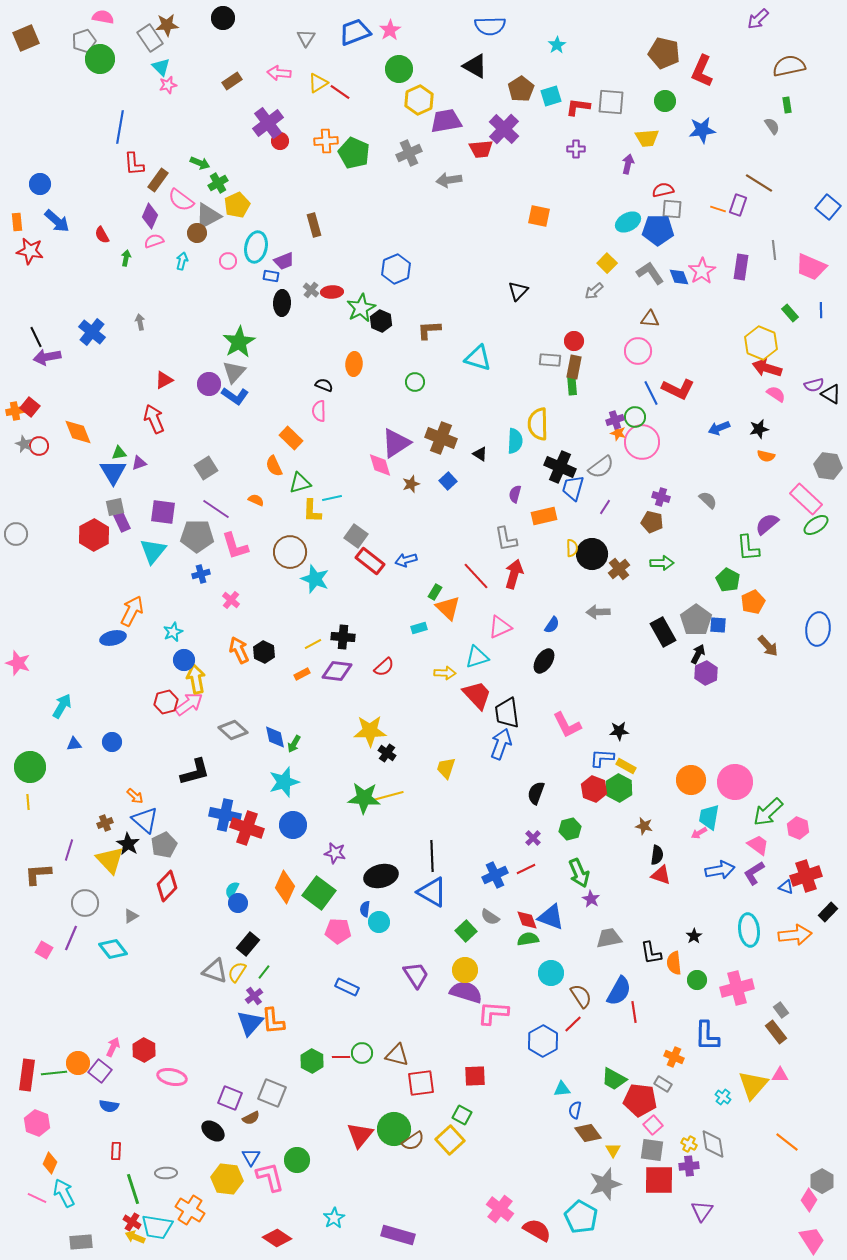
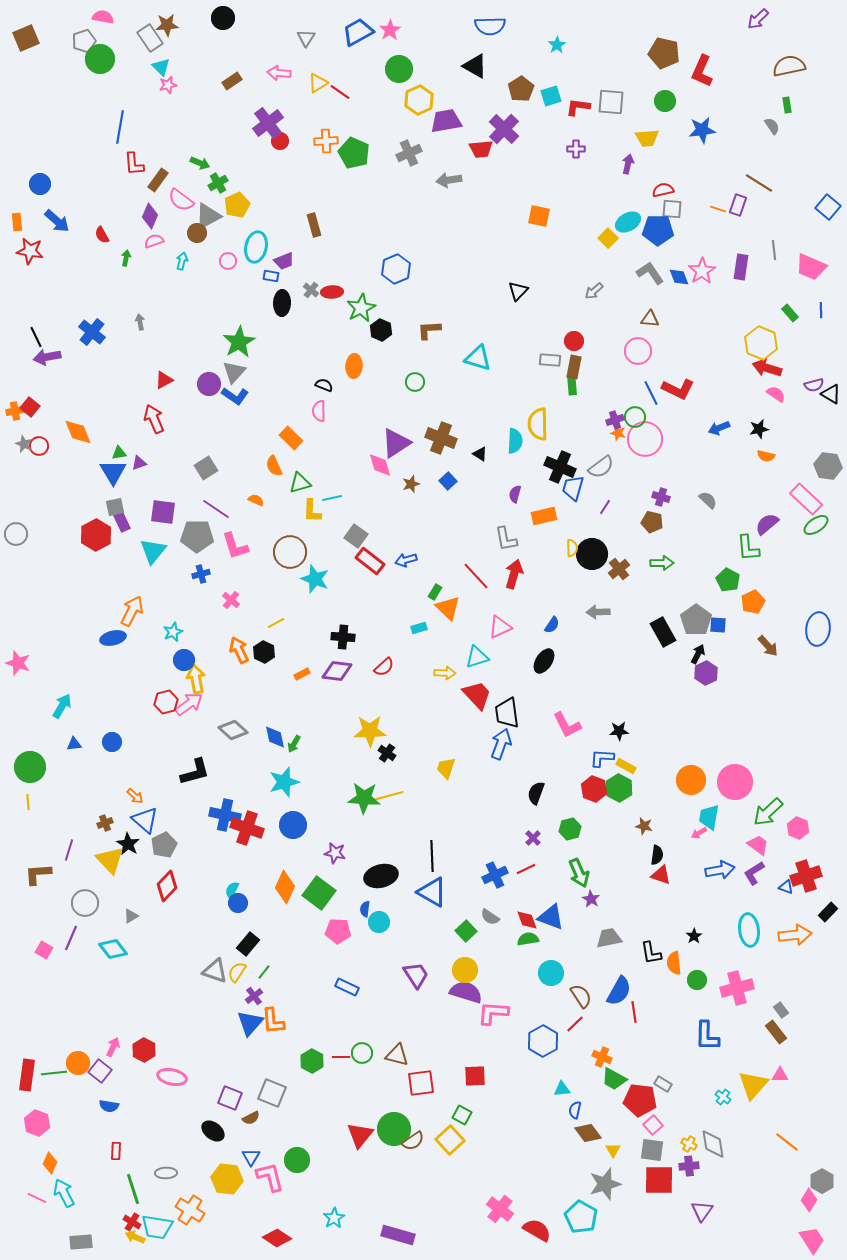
blue trapezoid at (355, 32): moved 3 px right; rotated 8 degrees counterclockwise
yellow square at (607, 263): moved 1 px right, 25 px up
black hexagon at (381, 321): moved 9 px down
orange ellipse at (354, 364): moved 2 px down
pink circle at (642, 442): moved 3 px right, 3 px up
red hexagon at (94, 535): moved 2 px right
yellow line at (313, 644): moved 37 px left, 21 px up
red line at (573, 1024): moved 2 px right
orange cross at (674, 1057): moved 72 px left
